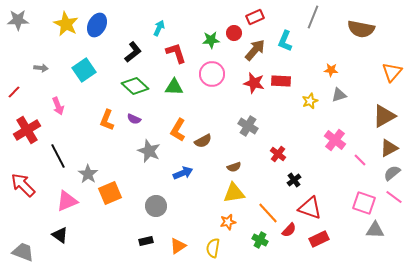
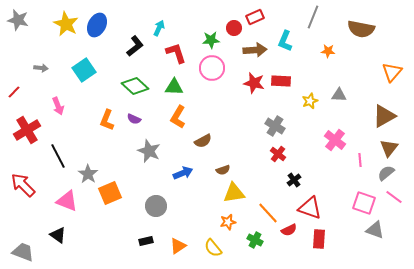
gray star at (18, 20): rotated 15 degrees clockwise
red circle at (234, 33): moved 5 px up
brown arrow at (255, 50): rotated 45 degrees clockwise
black L-shape at (133, 52): moved 2 px right, 6 px up
orange star at (331, 70): moved 3 px left, 19 px up
pink circle at (212, 74): moved 6 px up
gray triangle at (339, 95): rotated 21 degrees clockwise
gray cross at (248, 126): moved 27 px right
orange L-shape at (178, 130): moved 13 px up
brown triangle at (389, 148): rotated 24 degrees counterclockwise
pink line at (360, 160): rotated 40 degrees clockwise
brown semicircle at (234, 167): moved 11 px left, 3 px down
gray semicircle at (392, 173): moved 6 px left
pink triangle at (67, 201): rotated 45 degrees clockwise
red semicircle at (289, 230): rotated 21 degrees clockwise
gray triangle at (375, 230): rotated 18 degrees clockwise
black triangle at (60, 235): moved 2 px left
red rectangle at (319, 239): rotated 60 degrees counterclockwise
green cross at (260, 240): moved 5 px left
yellow semicircle at (213, 248): rotated 48 degrees counterclockwise
